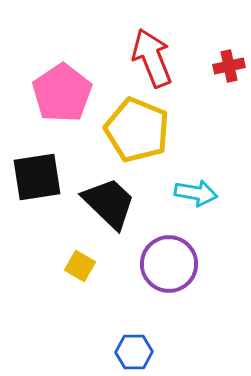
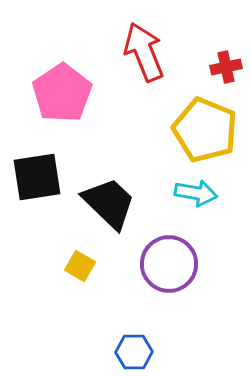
red arrow: moved 8 px left, 6 px up
red cross: moved 3 px left, 1 px down
yellow pentagon: moved 68 px right
